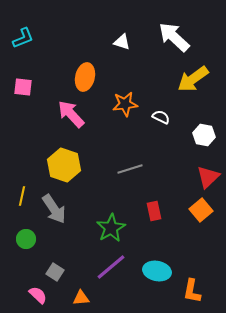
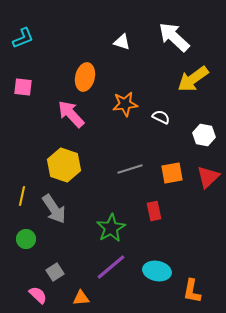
orange square: moved 29 px left, 37 px up; rotated 30 degrees clockwise
gray square: rotated 24 degrees clockwise
